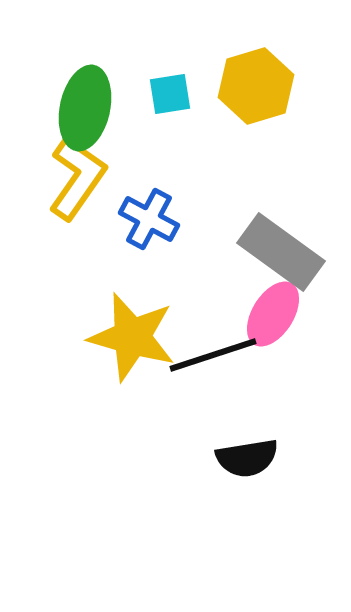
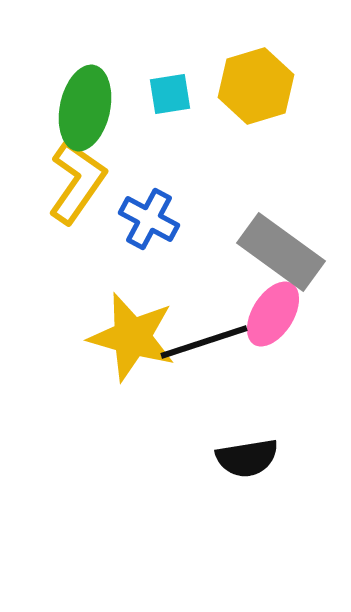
yellow L-shape: moved 4 px down
black line: moved 9 px left, 13 px up
